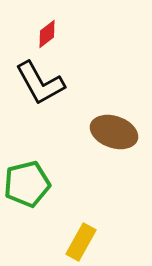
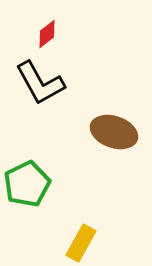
green pentagon: rotated 12 degrees counterclockwise
yellow rectangle: moved 1 px down
